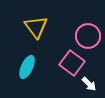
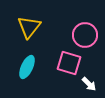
yellow triangle: moved 7 px left; rotated 15 degrees clockwise
pink circle: moved 3 px left, 1 px up
pink square: moved 3 px left; rotated 20 degrees counterclockwise
